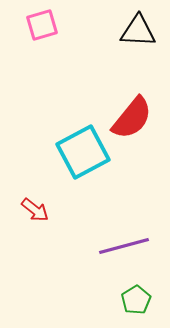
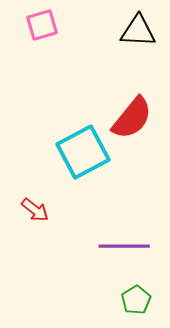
purple line: rotated 15 degrees clockwise
